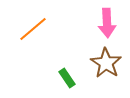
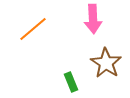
pink arrow: moved 14 px left, 4 px up
green rectangle: moved 4 px right, 4 px down; rotated 12 degrees clockwise
